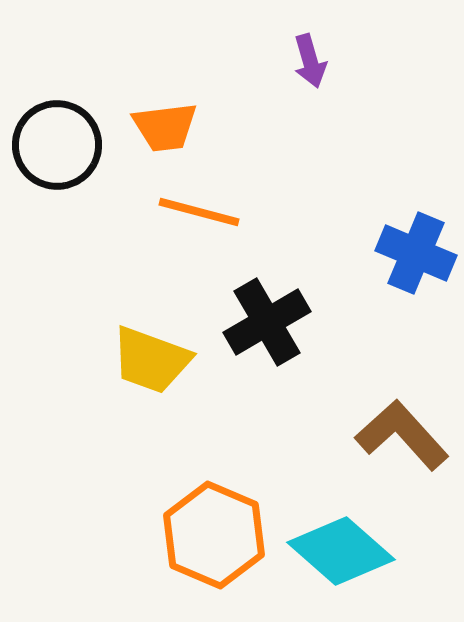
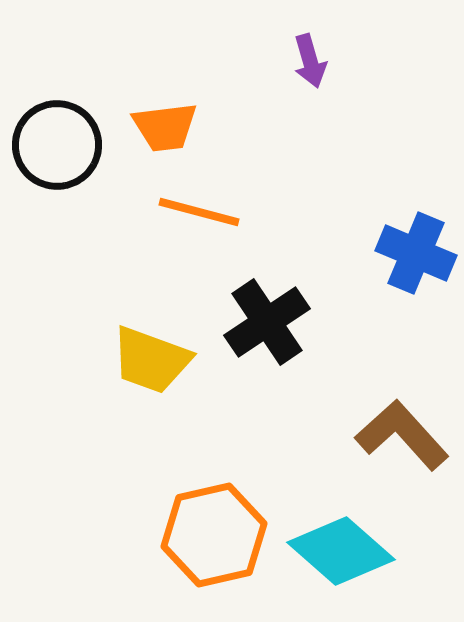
black cross: rotated 4 degrees counterclockwise
orange hexagon: rotated 24 degrees clockwise
